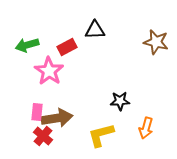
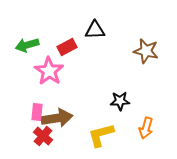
brown star: moved 10 px left, 9 px down
